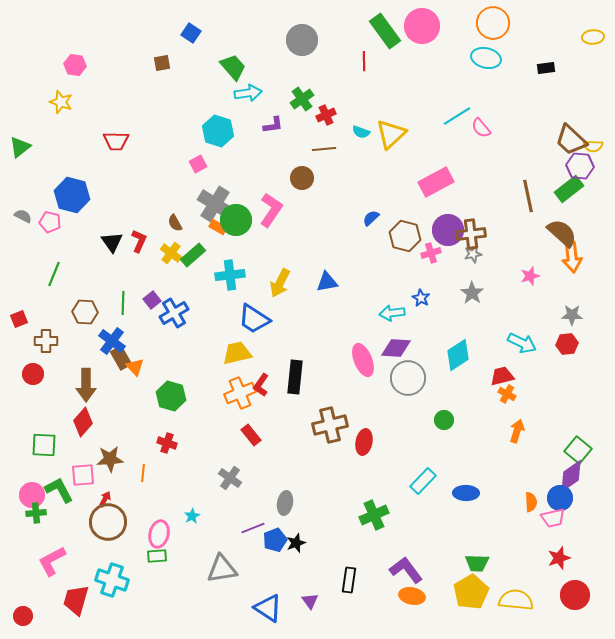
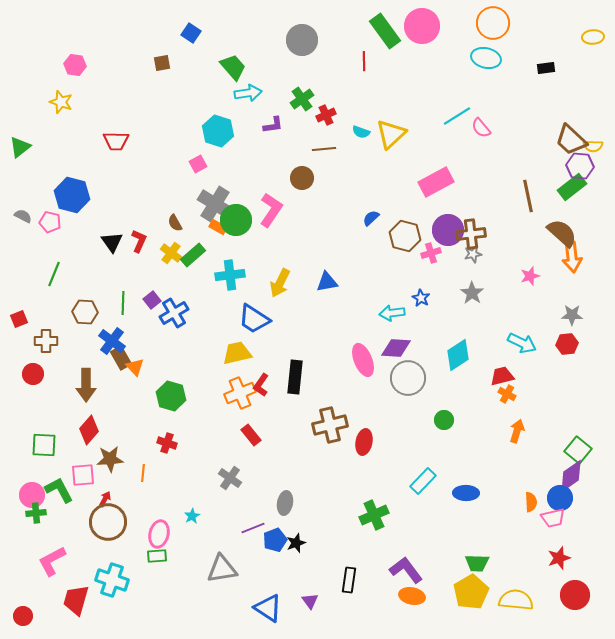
green rectangle at (569, 189): moved 3 px right, 2 px up
red diamond at (83, 422): moved 6 px right, 8 px down
